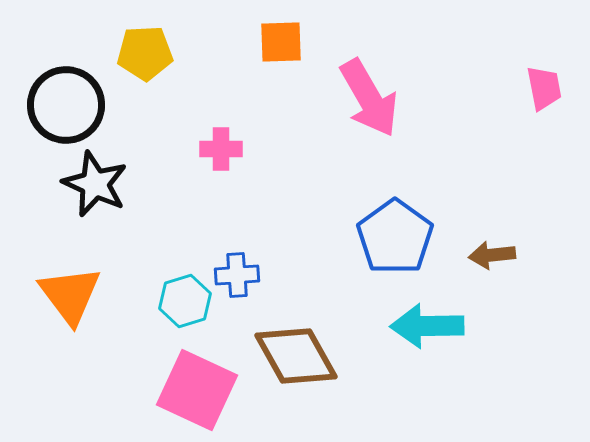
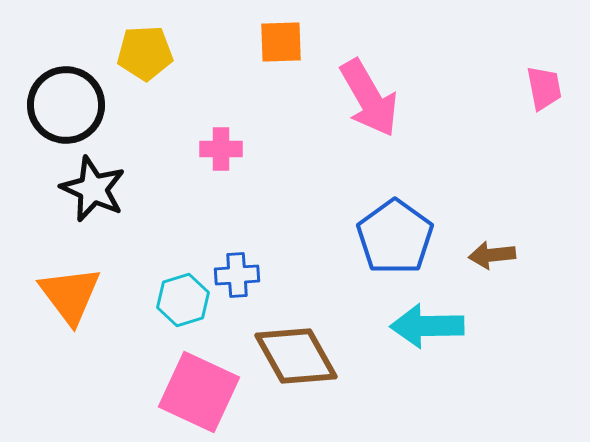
black star: moved 2 px left, 5 px down
cyan hexagon: moved 2 px left, 1 px up
pink square: moved 2 px right, 2 px down
